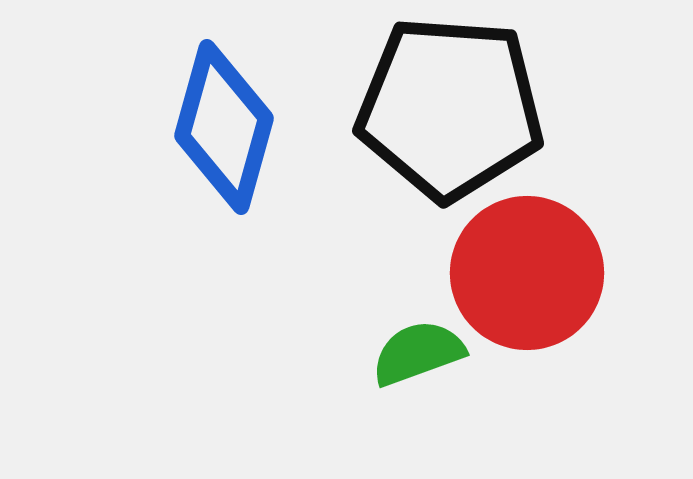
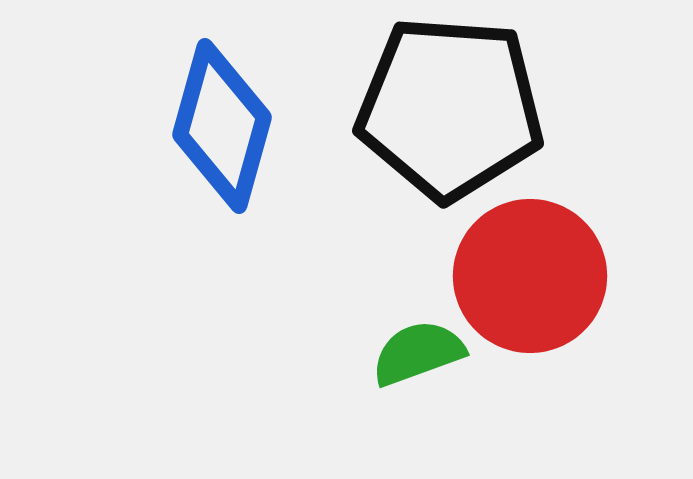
blue diamond: moved 2 px left, 1 px up
red circle: moved 3 px right, 3 px down
